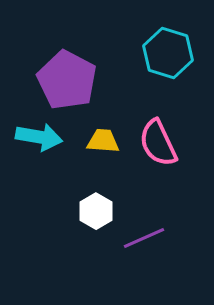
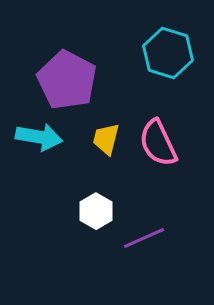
yellow trapezoid: moved 3 px right, 2 px up; rotated 80 degrees counterclockwise
